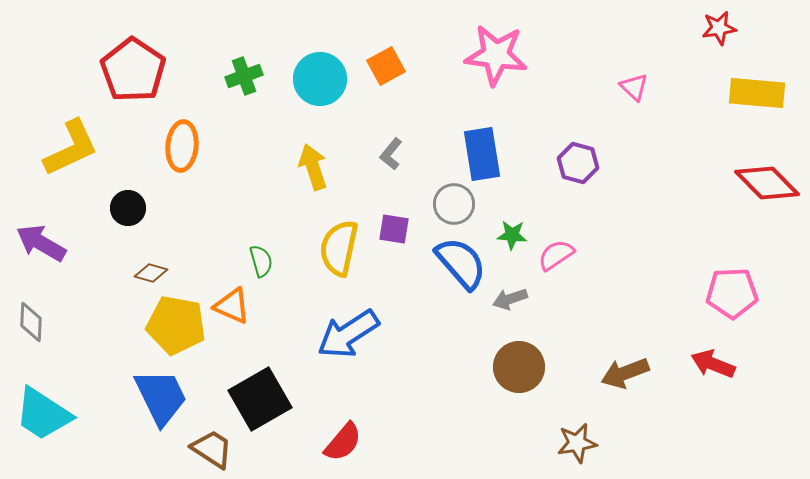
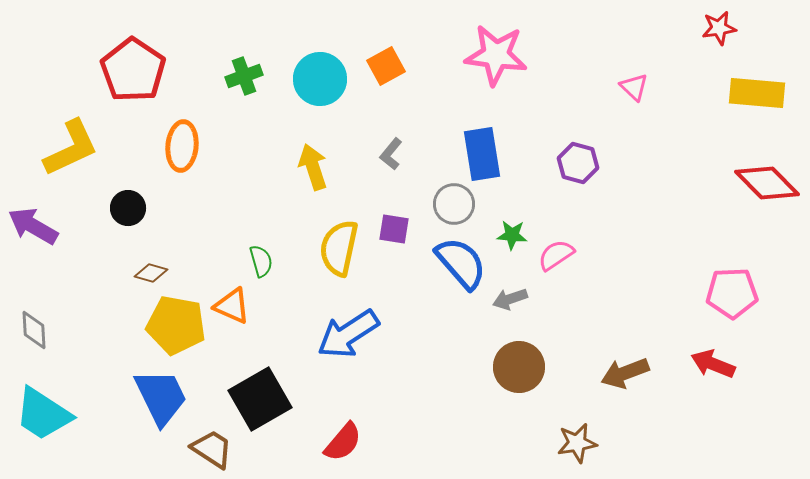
purple arrow: moved 8 px left, 17 px up
gray diamond: moved 3 px right, 8 px down; rotated 6 degrees counterclockwise
